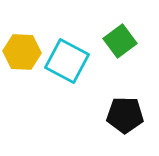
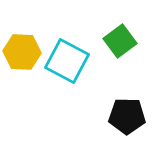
black pentagon: moved 2 px right, 1 px down
